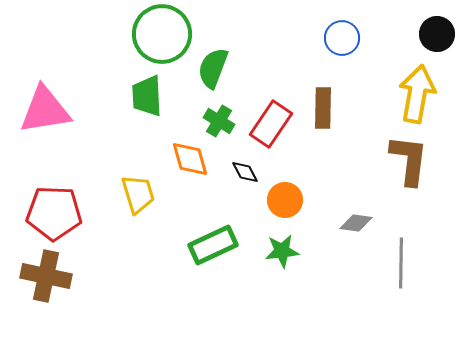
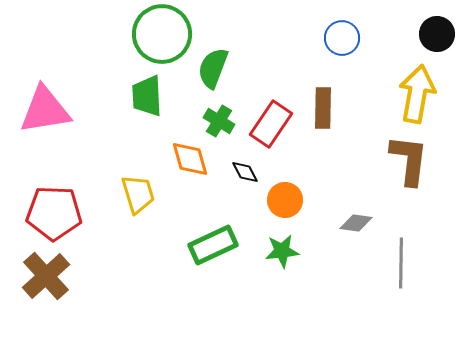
brown cross: rotated 36 degrees clockwise
